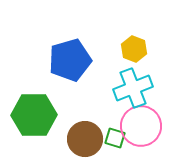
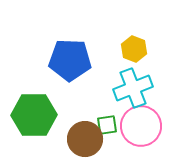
blue pentagon: rotated 18 degrees clockwise
green square: moved 8 px left, 13 px up; rotated 25 degrees counterclockwise
